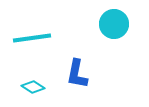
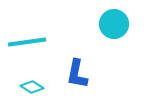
cyan line: moved 5 px left, 4 px down
cyan diamond: moved 1 px left
